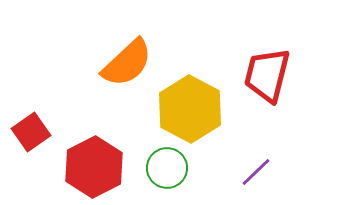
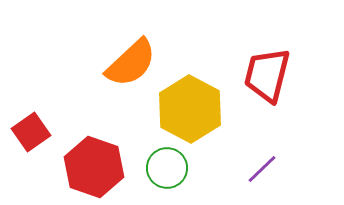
orange semicircle: moved 4 px right
red hexagon: rotated 14 degrees counterclockwise
purple line: moved 6 px right, 3 px up
